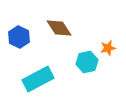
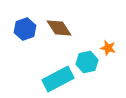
blue hexagon: moved 6 px right, 8 px up; rotated 15 degrees clockwise
orange star: rotated 28 degrees clockwise
cyan rectangle: moved 20 px right
